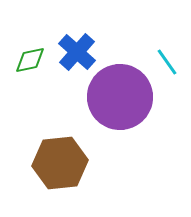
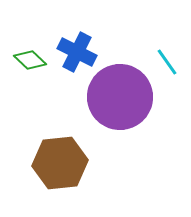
blue cross: rotated 15 degrees counterclockwise
green diamond: rotated 56 degrees clockwise
